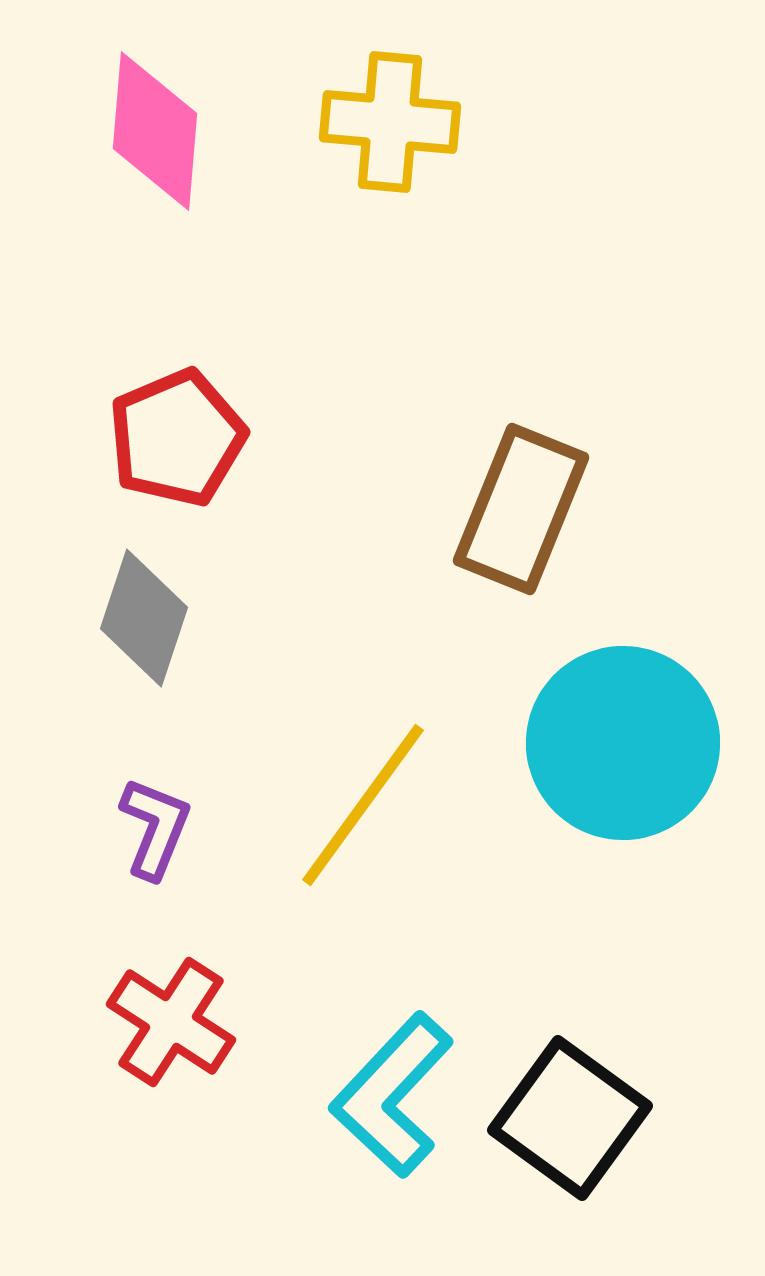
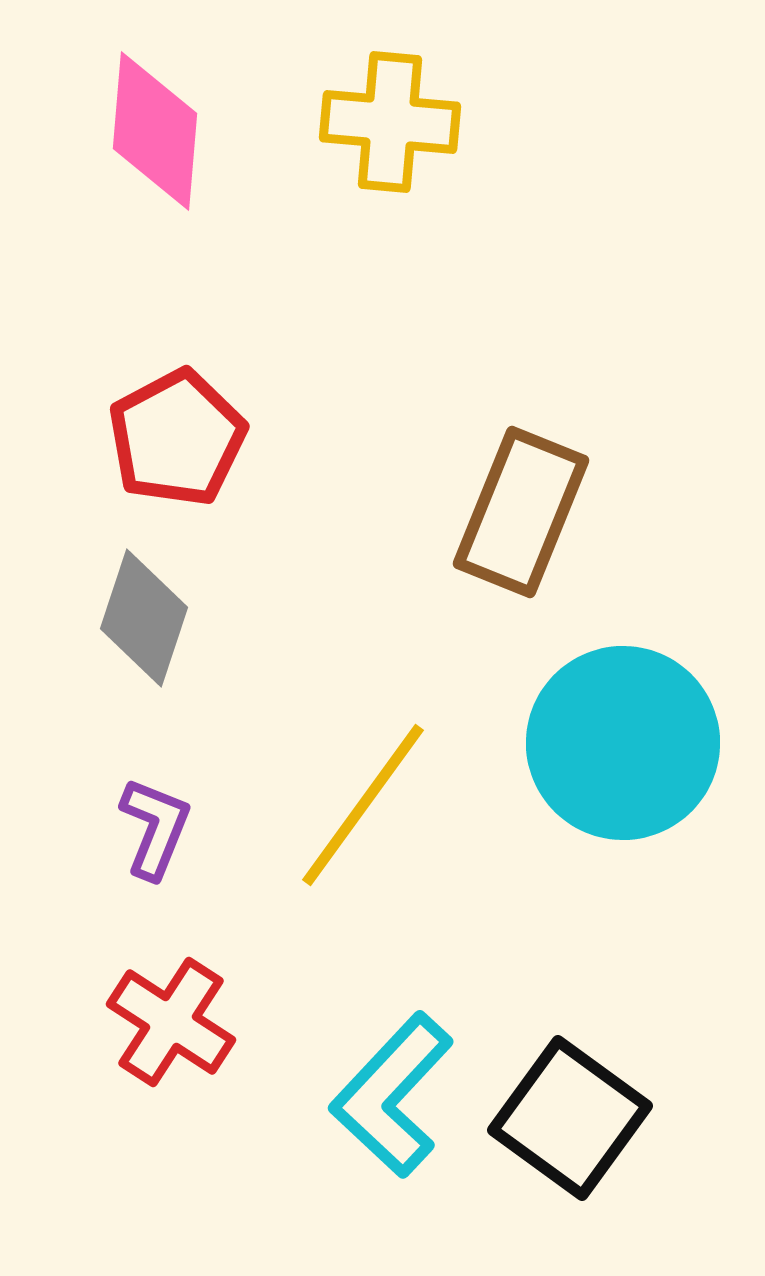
red pentagon: rotated 5 degrees counterclockwise
brown rectangle: moved 3 px down
